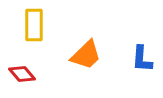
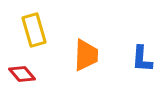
yellow rectangle: moved 5 px down; rotated 16 degrees counterclockwise
orange trapezoid: rotated 44 degrees counterclockwise
